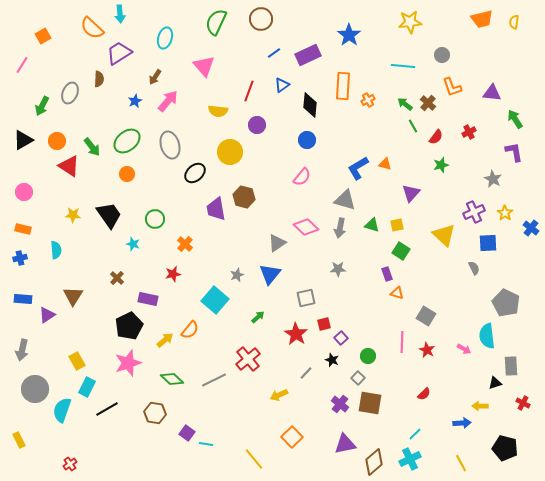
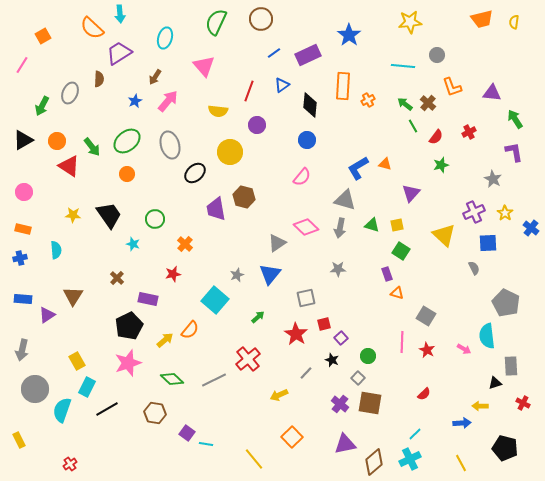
gray circle at (442, 55): moved 5 px left
